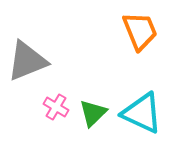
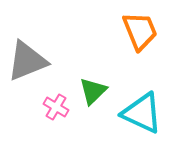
green triangle: moved 22 px up
